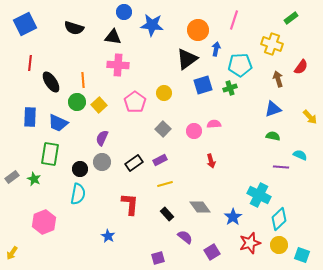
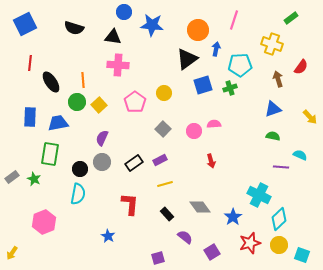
blue trapezoid at (58, 123): rotated 145 degrees clockwise
